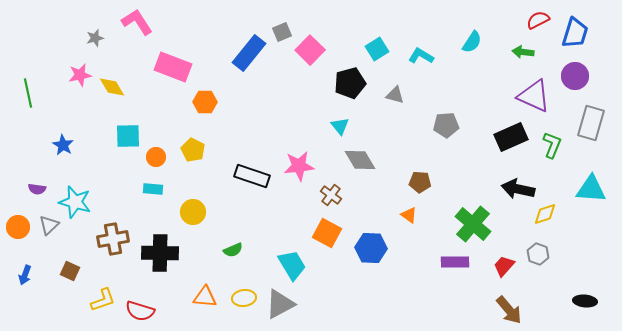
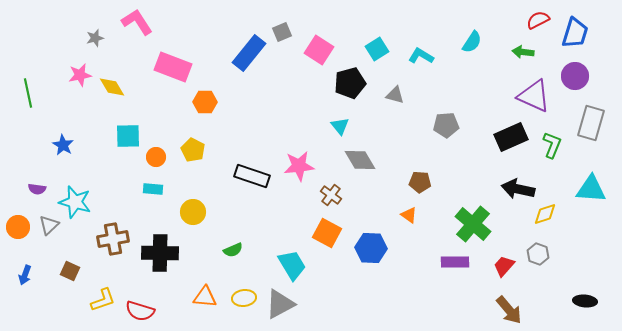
pink square at (310, 50): moved 9 px right; rotated 12 degrees counterclockwise
